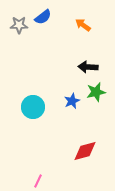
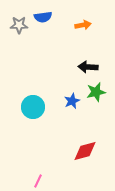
blue semicircle: rotated 30 degrees clockwise
orange arrow: rotated 133 degrees clockwise
